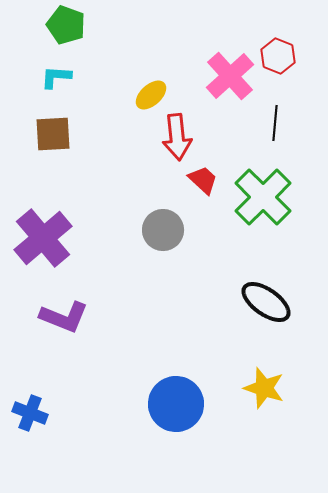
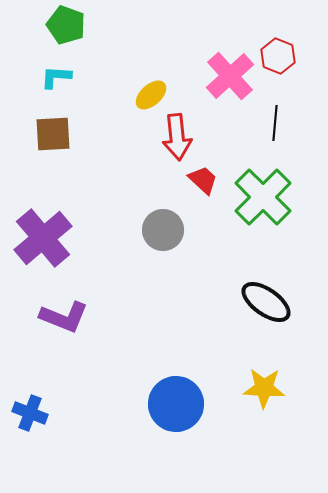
yellow star: rotated 15 degrees counterclockwise
